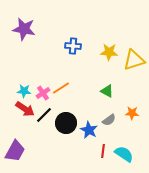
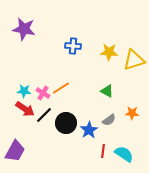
pink cross: rotated 24 degrees counterclockwise
blue star: rotated 12 degrees clockwise
